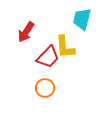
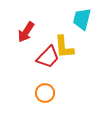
yellow L-shape: moved 1 px left
orange circle: moved 5 px down
